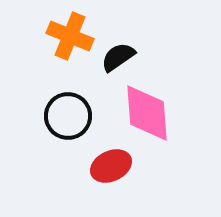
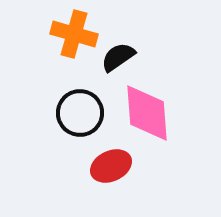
orange cross: moved 4 px right, 2 px up; rotated 6 degrees counterclockwise
black circle: moved 12 px right, 3 px up
